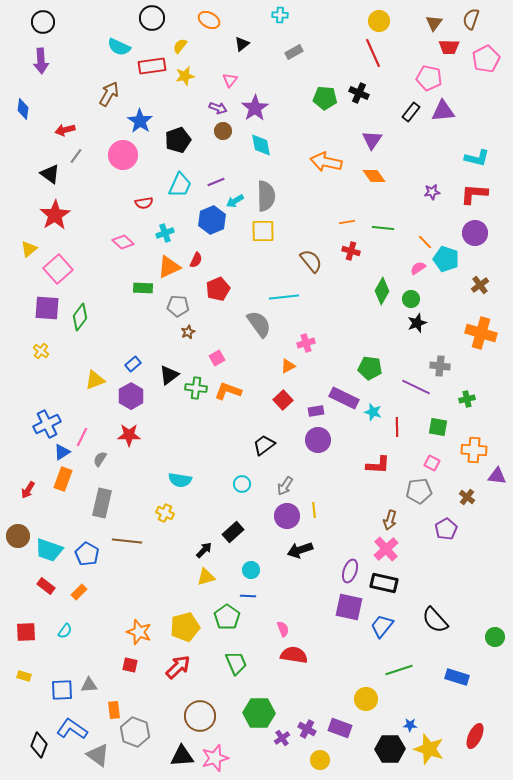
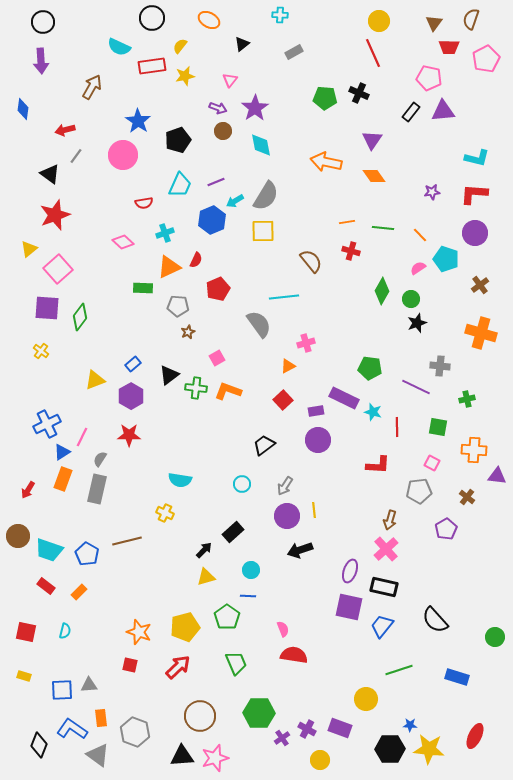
brown arrow at (109, 94): moved 17 px left, 7 px up
blue star at (140, 121): moved 2 px left
gray semicircle at (266, 196): rotated 32 degrees clockwise
red star at (55, 215): rotated 12 degrees clockwise
orange line at (425, 242): moved 5 px left, 7 px up
gray rectangle at (102, 503): moved 5 px left, 14 px up
brown line at (127, 541): rotated 20 degrees counterclockwise
black rectangle at (384, 583): moved 4 px down
cyan semicircle at (65, 631): rotated 21 degrees counterclockwise
red square at (26, 632): rotated 15 degrees clockwise
orange rectangle at (114, 710): moved 13 px left, 8 px down
yellow star at (429, 749): rotated 12 degrees counterclockwise
